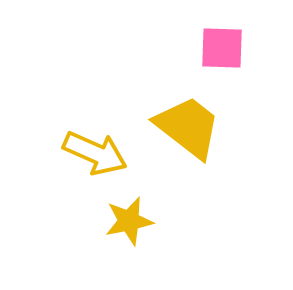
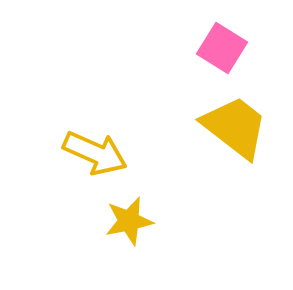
pink square: rotated 30 degrees clockwise
yellow trapezoid: moved 47 px right
